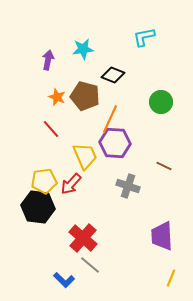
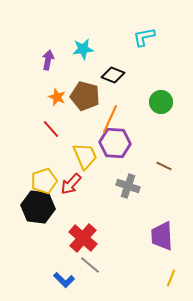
yellow pentagon: rotated 10 degrees counterclockwise
